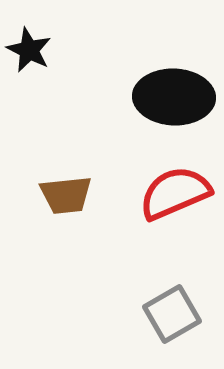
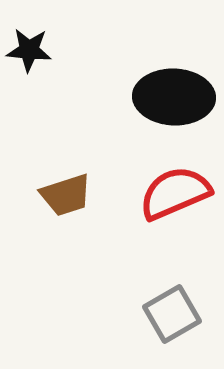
black star: rotated 21 degrees counterclockwise
brown trapezoid: rotated 12 degrees counterclockwise
